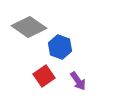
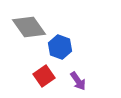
gray diamond: rotated 20 degrees clockwise
